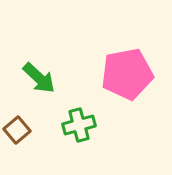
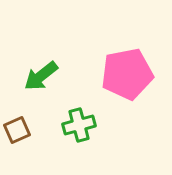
green arrow: moved 2 px right, 2 px up; rotated 99 degrees clockwise
brown square: rotated 16 degrees clockwise
